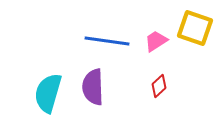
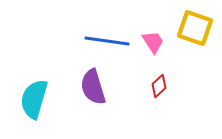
pink trapezoid: moved 3 px left, 1 px down; rotated 90 degrees clockwise
purple semicircle: rotated 15 degrees counterclockwise
cyan semicircle: moved 14 px left, 6 px down
